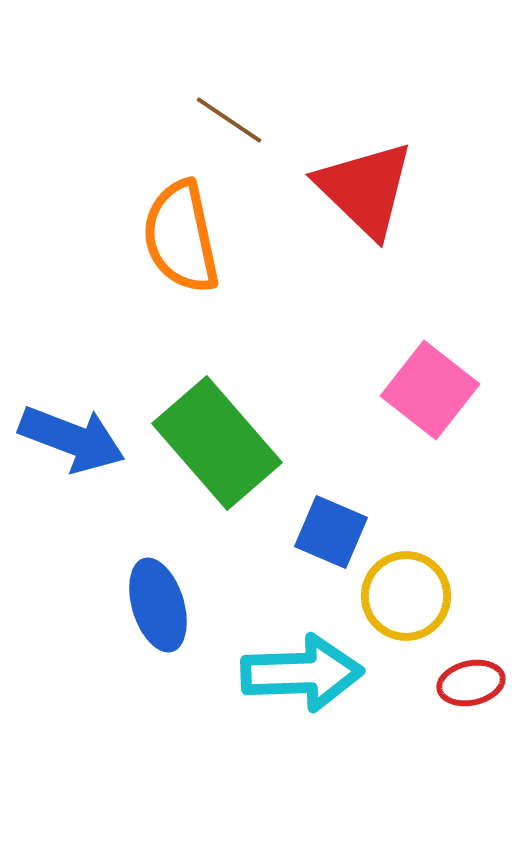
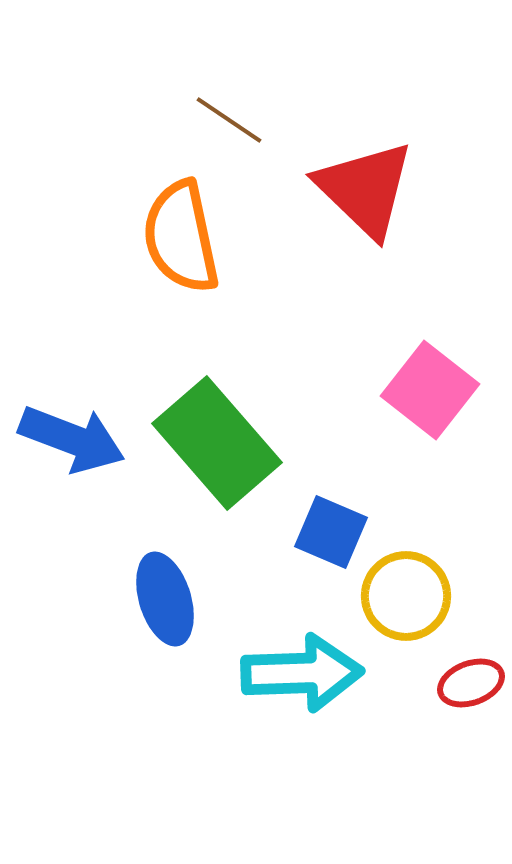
blue ellipse: moved 7 px right, 6 px up
red ellipse: rotated 8 degrees counterclockwise
